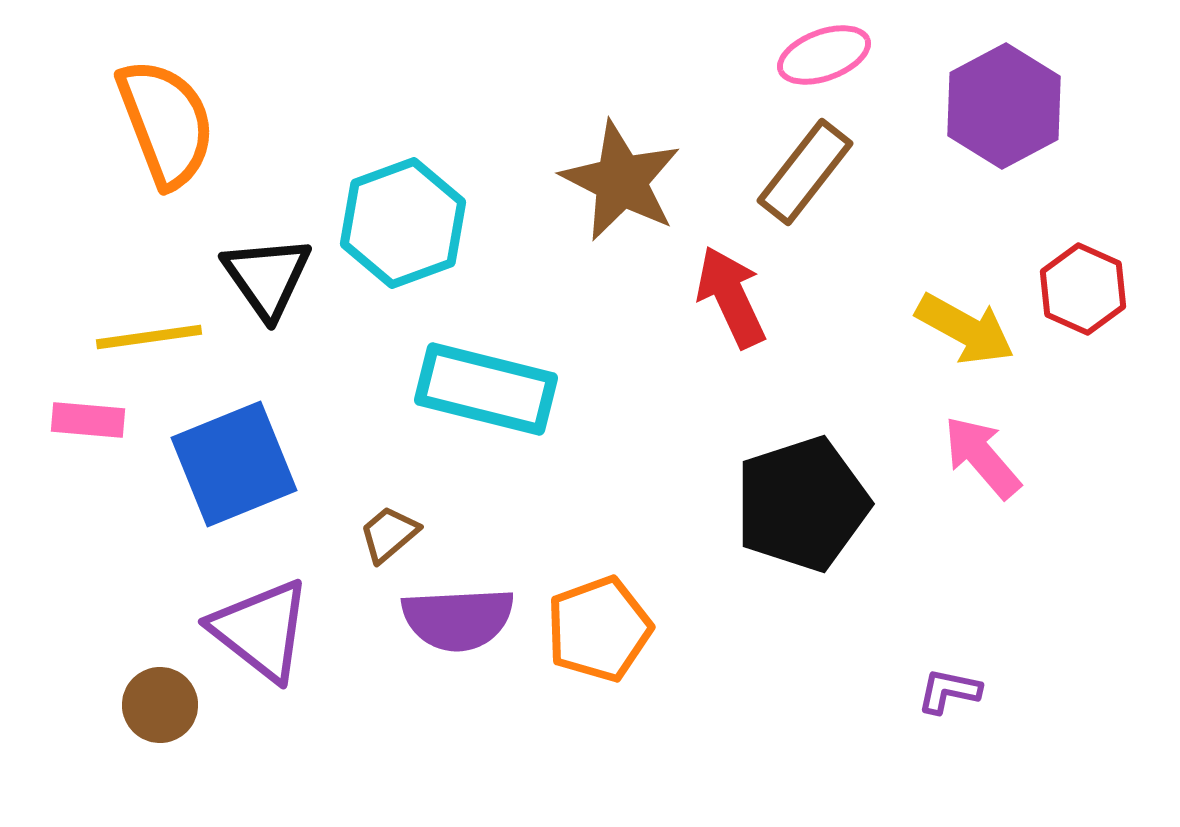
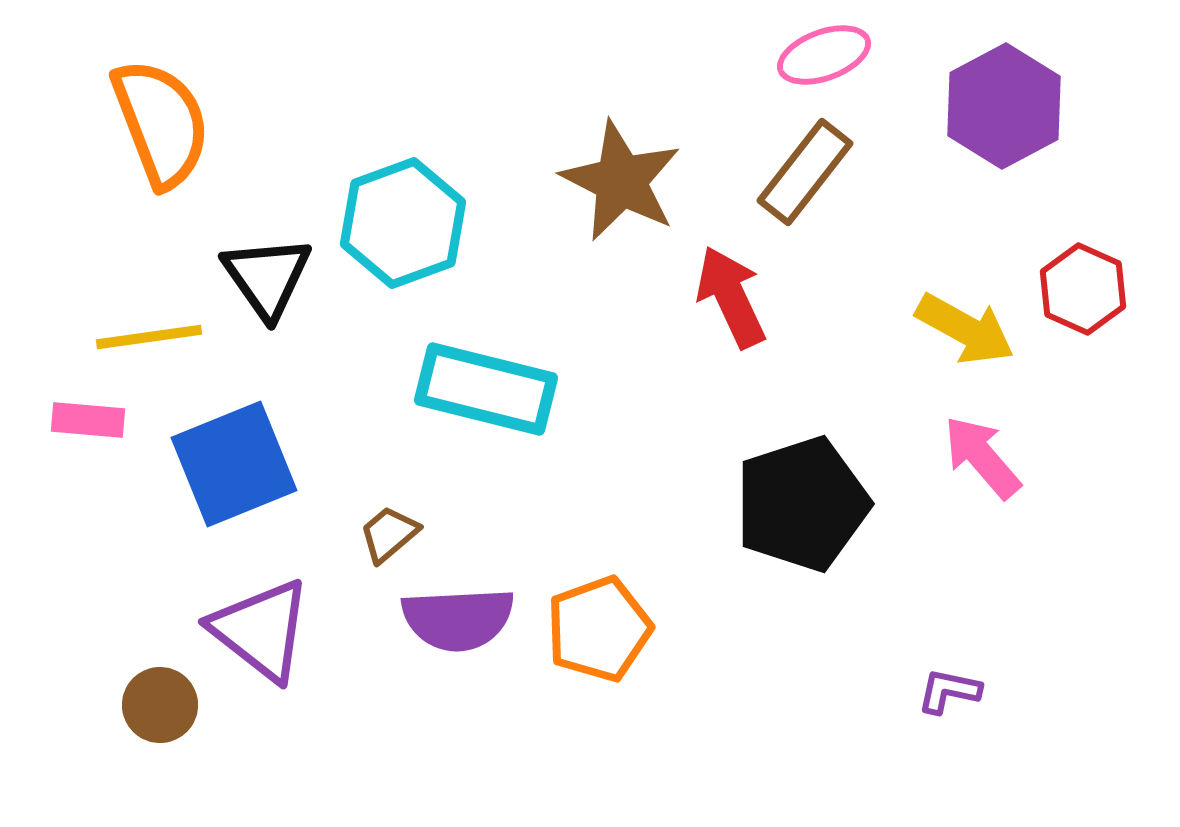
orange semicircle: moved 5 px left
